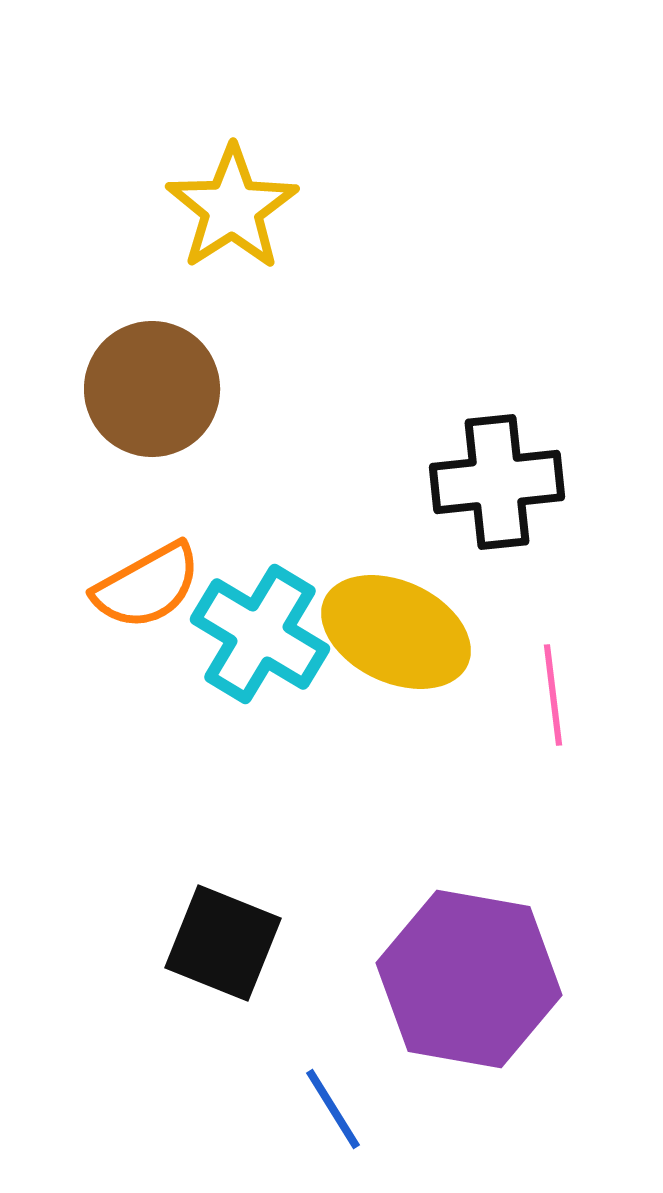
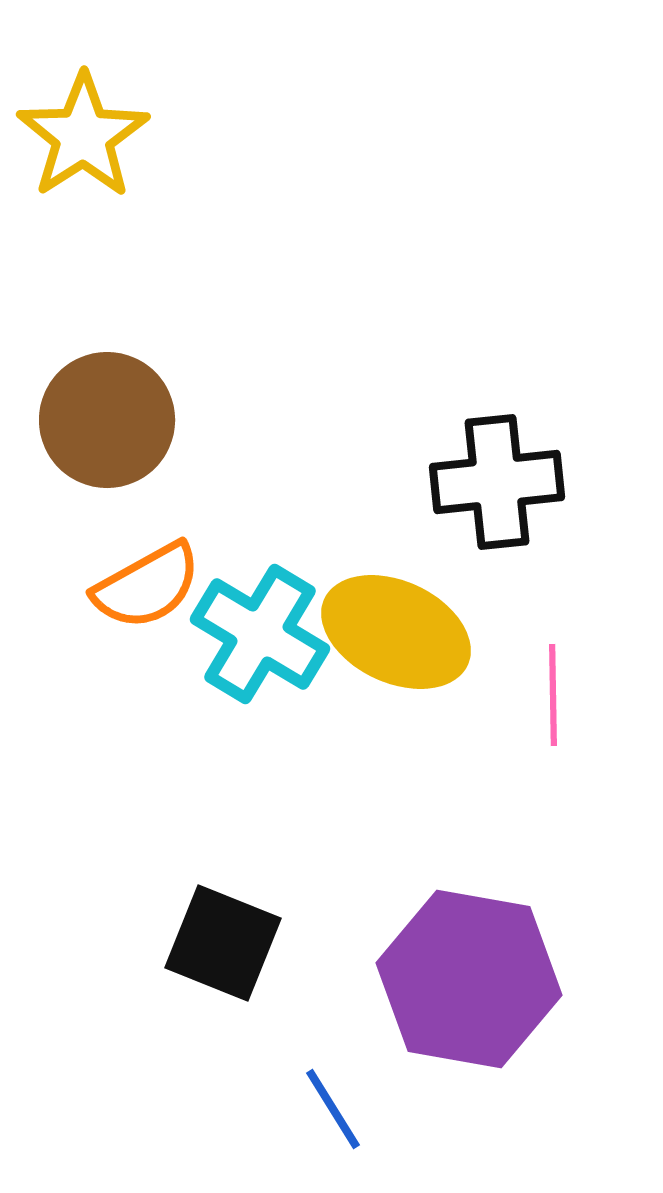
yellow star: moved 149 px left, 72 px up
brown circle: moved 45 px left, 31 px down
pink line: rotated 6 degrees clockwise
